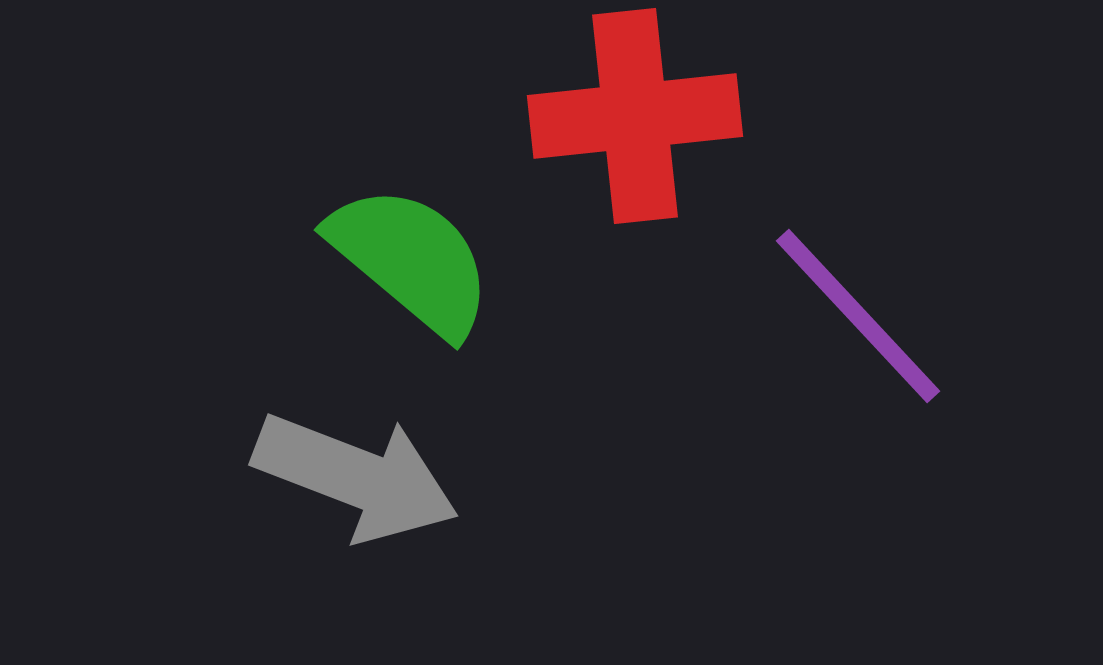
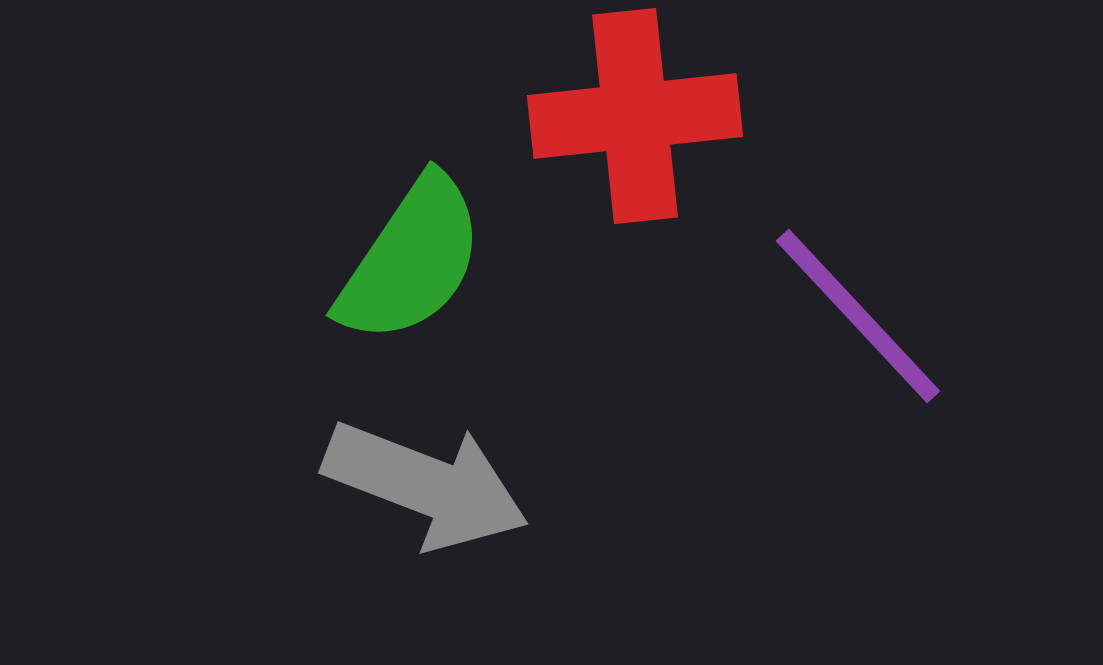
green semicircle: rotated 84 degrees clockwise
gray arrow: moved 70 px right, 8 px down
